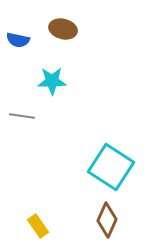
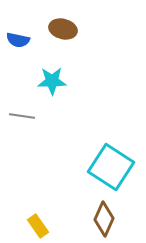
brown diamond: moved 3 px left, 1 px up
